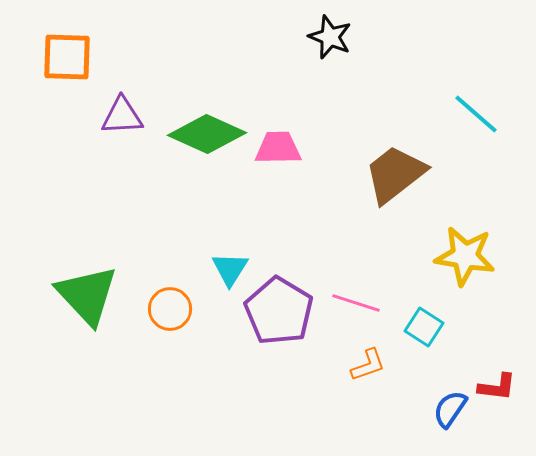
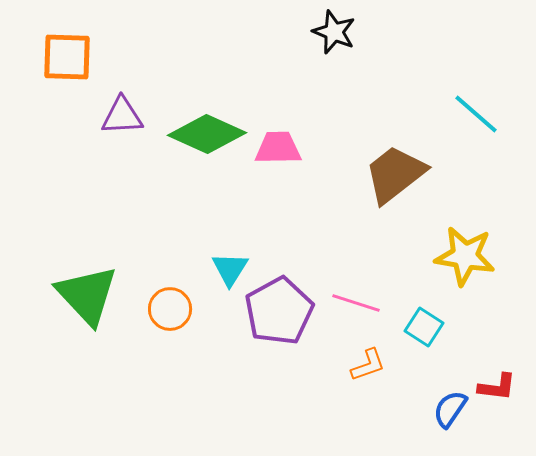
black star: moved 4 px right, 5 px up
purple pentagon: rotated 12 degrees clockwise
